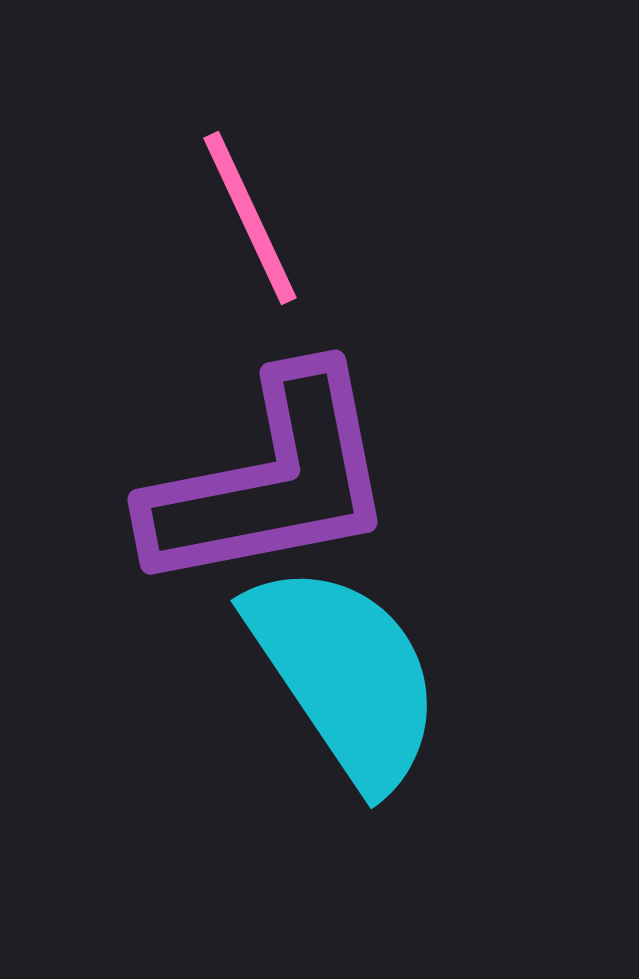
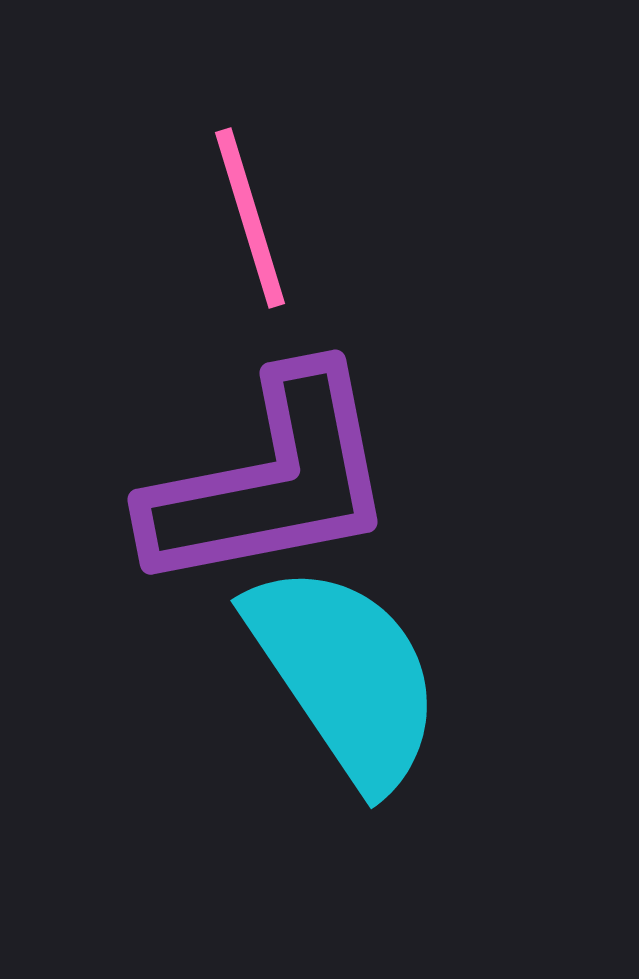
pink line: rotated 8 degrees clockwise
